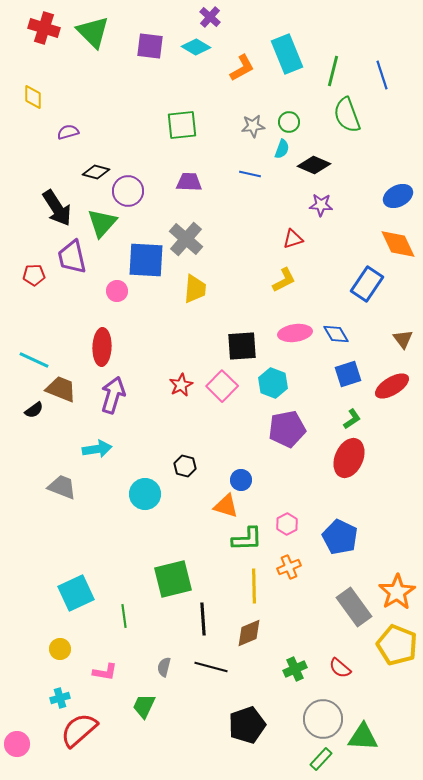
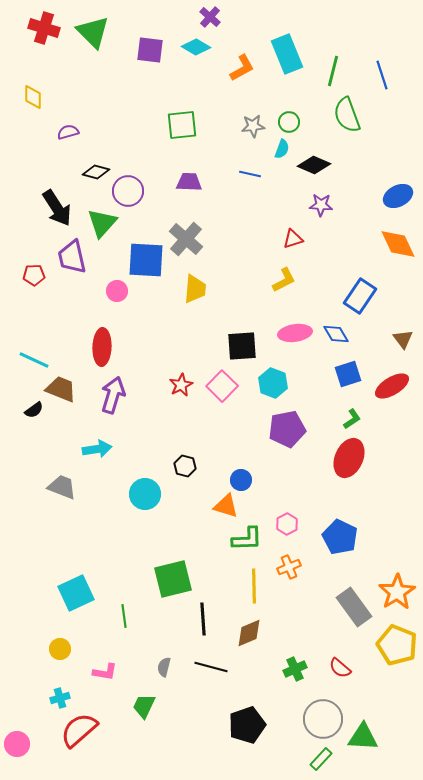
purple square at (150, 46): moved 4 px down
blue rectangle at (367, 284): moved 7 px left, 12 px down
